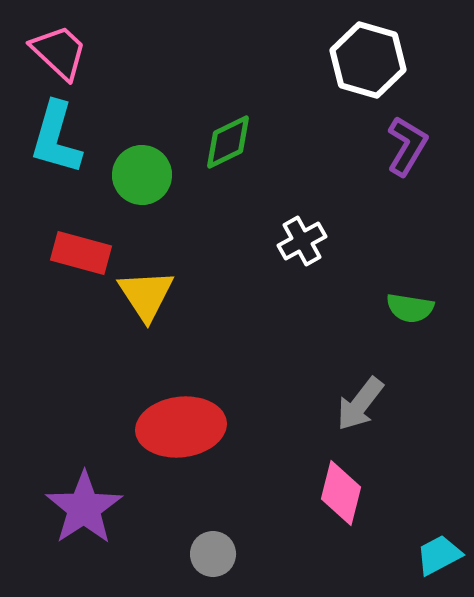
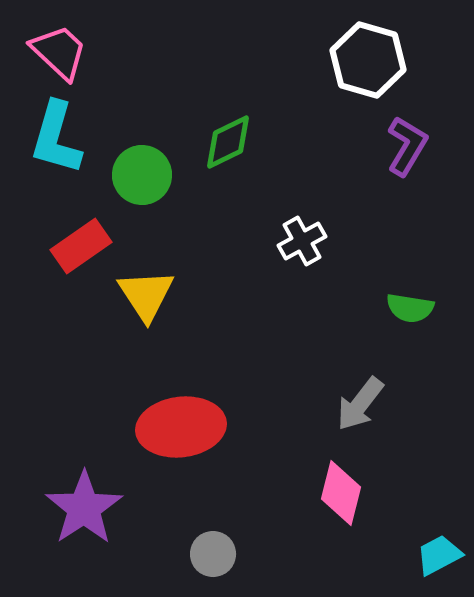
red rectangle: moved 7 px up; rotated 50 degrees counterclockwise
